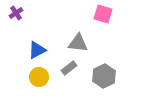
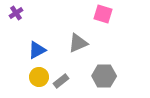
gray triangle: rotated 30 degrees counterclockwise
gray rectangle: moved 8 px left, 13 px down
gray hexagon: rotated 25 degrees clockwise
